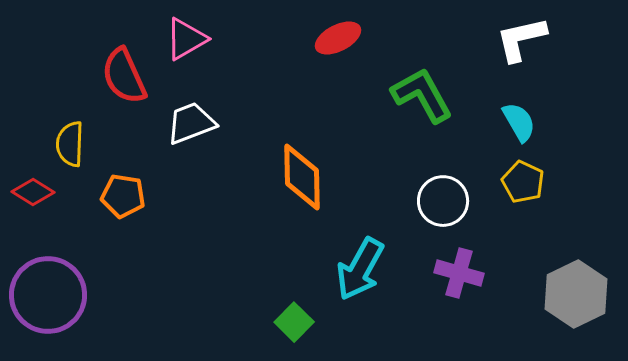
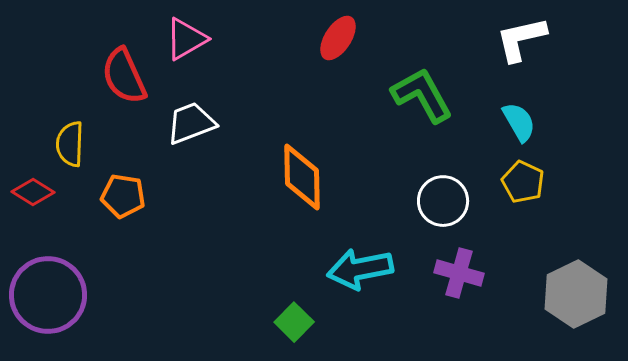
red ellipse: rotated 30 degrees counterclockwise
cyan arrow: rotated 50 degrees clockwise
